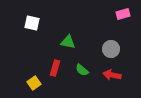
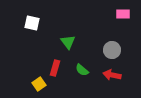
pink rectangle: rotated 16 degrees clockwise
green triangle: rotated 42 degrees clockwise
gray circle: moved 1 px right, 1 px down
yellow square: moved 5 px right, 1 px down
